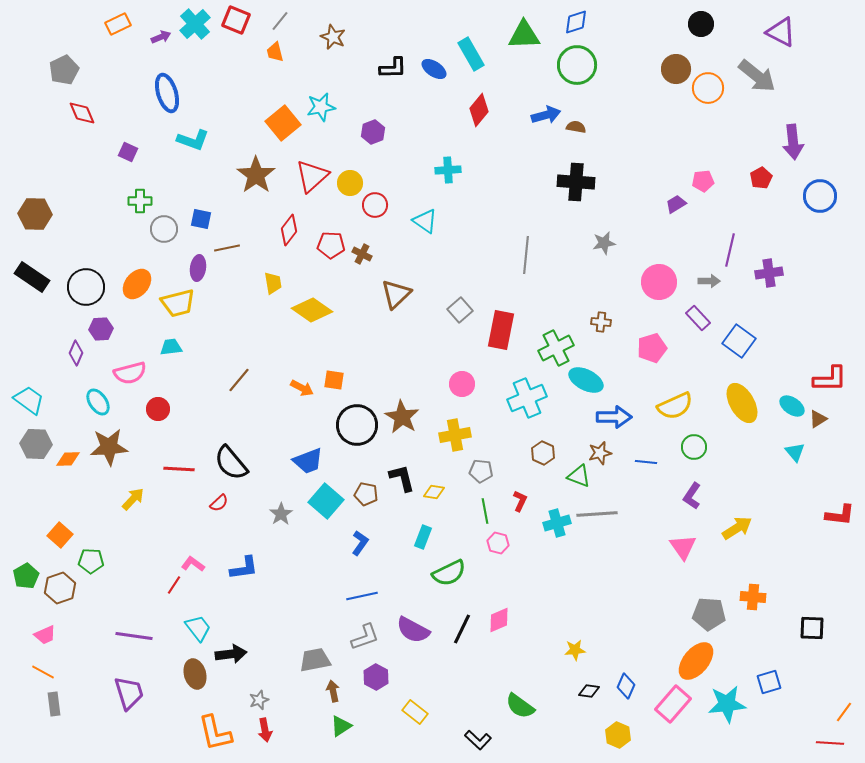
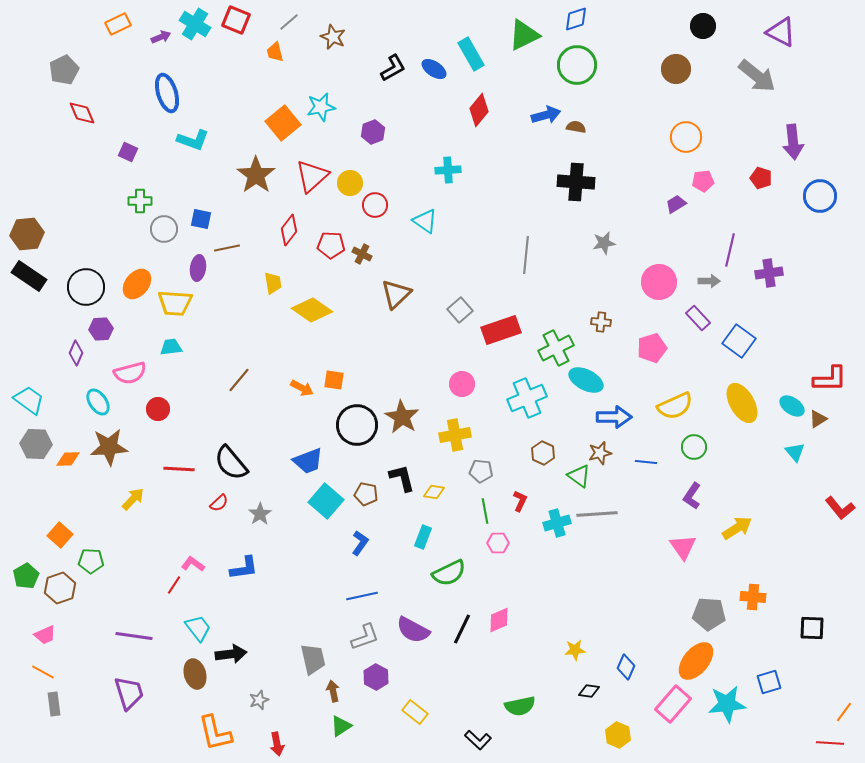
gray line at (280, 21): moved 9 px right, 1 px down; rotated 10 degrees clockwise
blue diamond at (576, 22): moved 3 px up
cyan cross at (195, 24): rotated 16 degrees counterclockwise
black circle at (701, 24): moved 2 px right, 2 px down
green triangle at (524, 35): rotated 24 degrees counterclockwise
black L-shape at (393, 68): rotated 28 degrees counterclockwise
orange circle at (708, 88): moved 22 px left, 49 px down
red pentagon at (761, 178): rotated 25 degrees counterclockwise
brown hexagon at (35, 214): moved 8 px left, 20 px down; rotated 8 degrees counterclockwise
black rectangle at (32, 277): moved 3 px left, 1 px up
yellow trapezoid at (178, 303): moved 3 px left; rotated 18 degrees clockwise
red rectangle at (501, 330): rotated 60 degrees clockwise
green triangle at (579, 476): rotated 15 degrees clockwise
gray star at (281, 514): moved 21 px left
red L-shape at (840, 515): moved 7 px up; rotated 44 degrees clockwise
pink hexagon at (498, 543): rotated 15 degrees counterclockwise
gray trapezoid at (315, 660): moved 2 px left, 1 px up; rotated 88 degrees clockwise
blue diamond at (626, 686): moved 19 px up
green semicircle at (520, 706): rotated 48 degrees counterclockwise
red arrow at (265, 730): moved 12 px right, 14 px down
